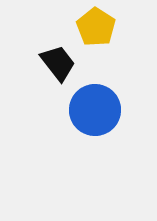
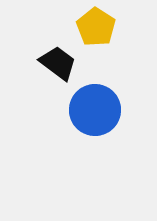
black trapezoid: rotated 15 degrees counterclockwise
